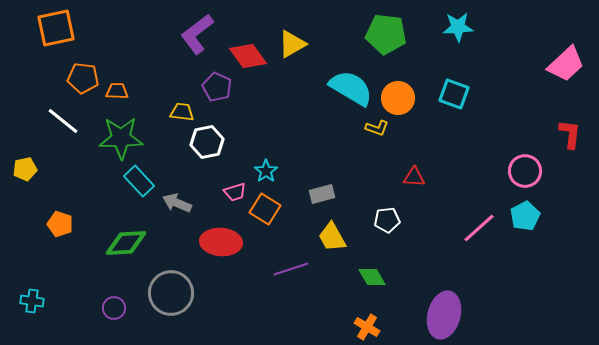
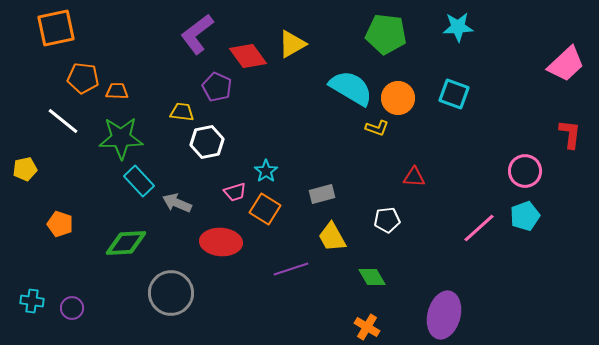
cyan pentagon at (525, 216): rotated 8 degrees clockwise
purple circle at (114, 308): moved 42 px left
